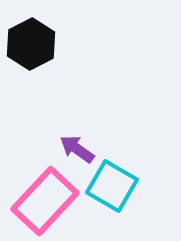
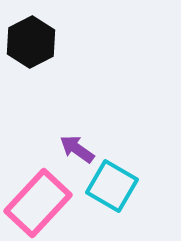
black hexagon: moved 2 px up
pink rectangle: moved 7 px left, 2 px down
